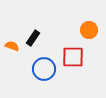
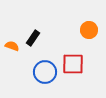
red square: moved 7 px down
blue circle: moved 1 px right, 3 px down
